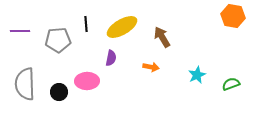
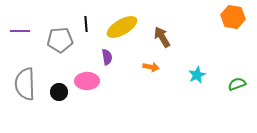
orange hexagon: moved 1 px down
gray pentagon: moved 2 px right
purple semicircle: moved 4 px left, 1 px up; rotated 21 degrees counterclockwise
green semicircle: moved 6 px right
